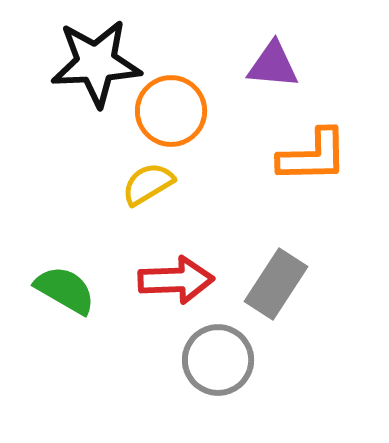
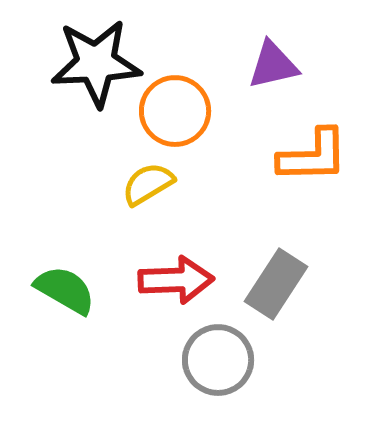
purple triangle: rotated 18 degrees counterclockwise
orange circle: moved 4 px right
